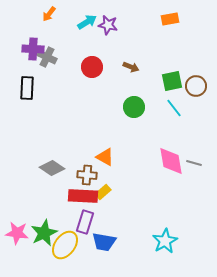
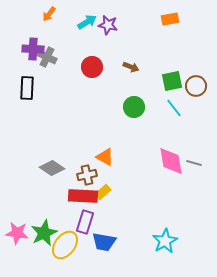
brown cross: rotated 18 degrees counterclockwise
